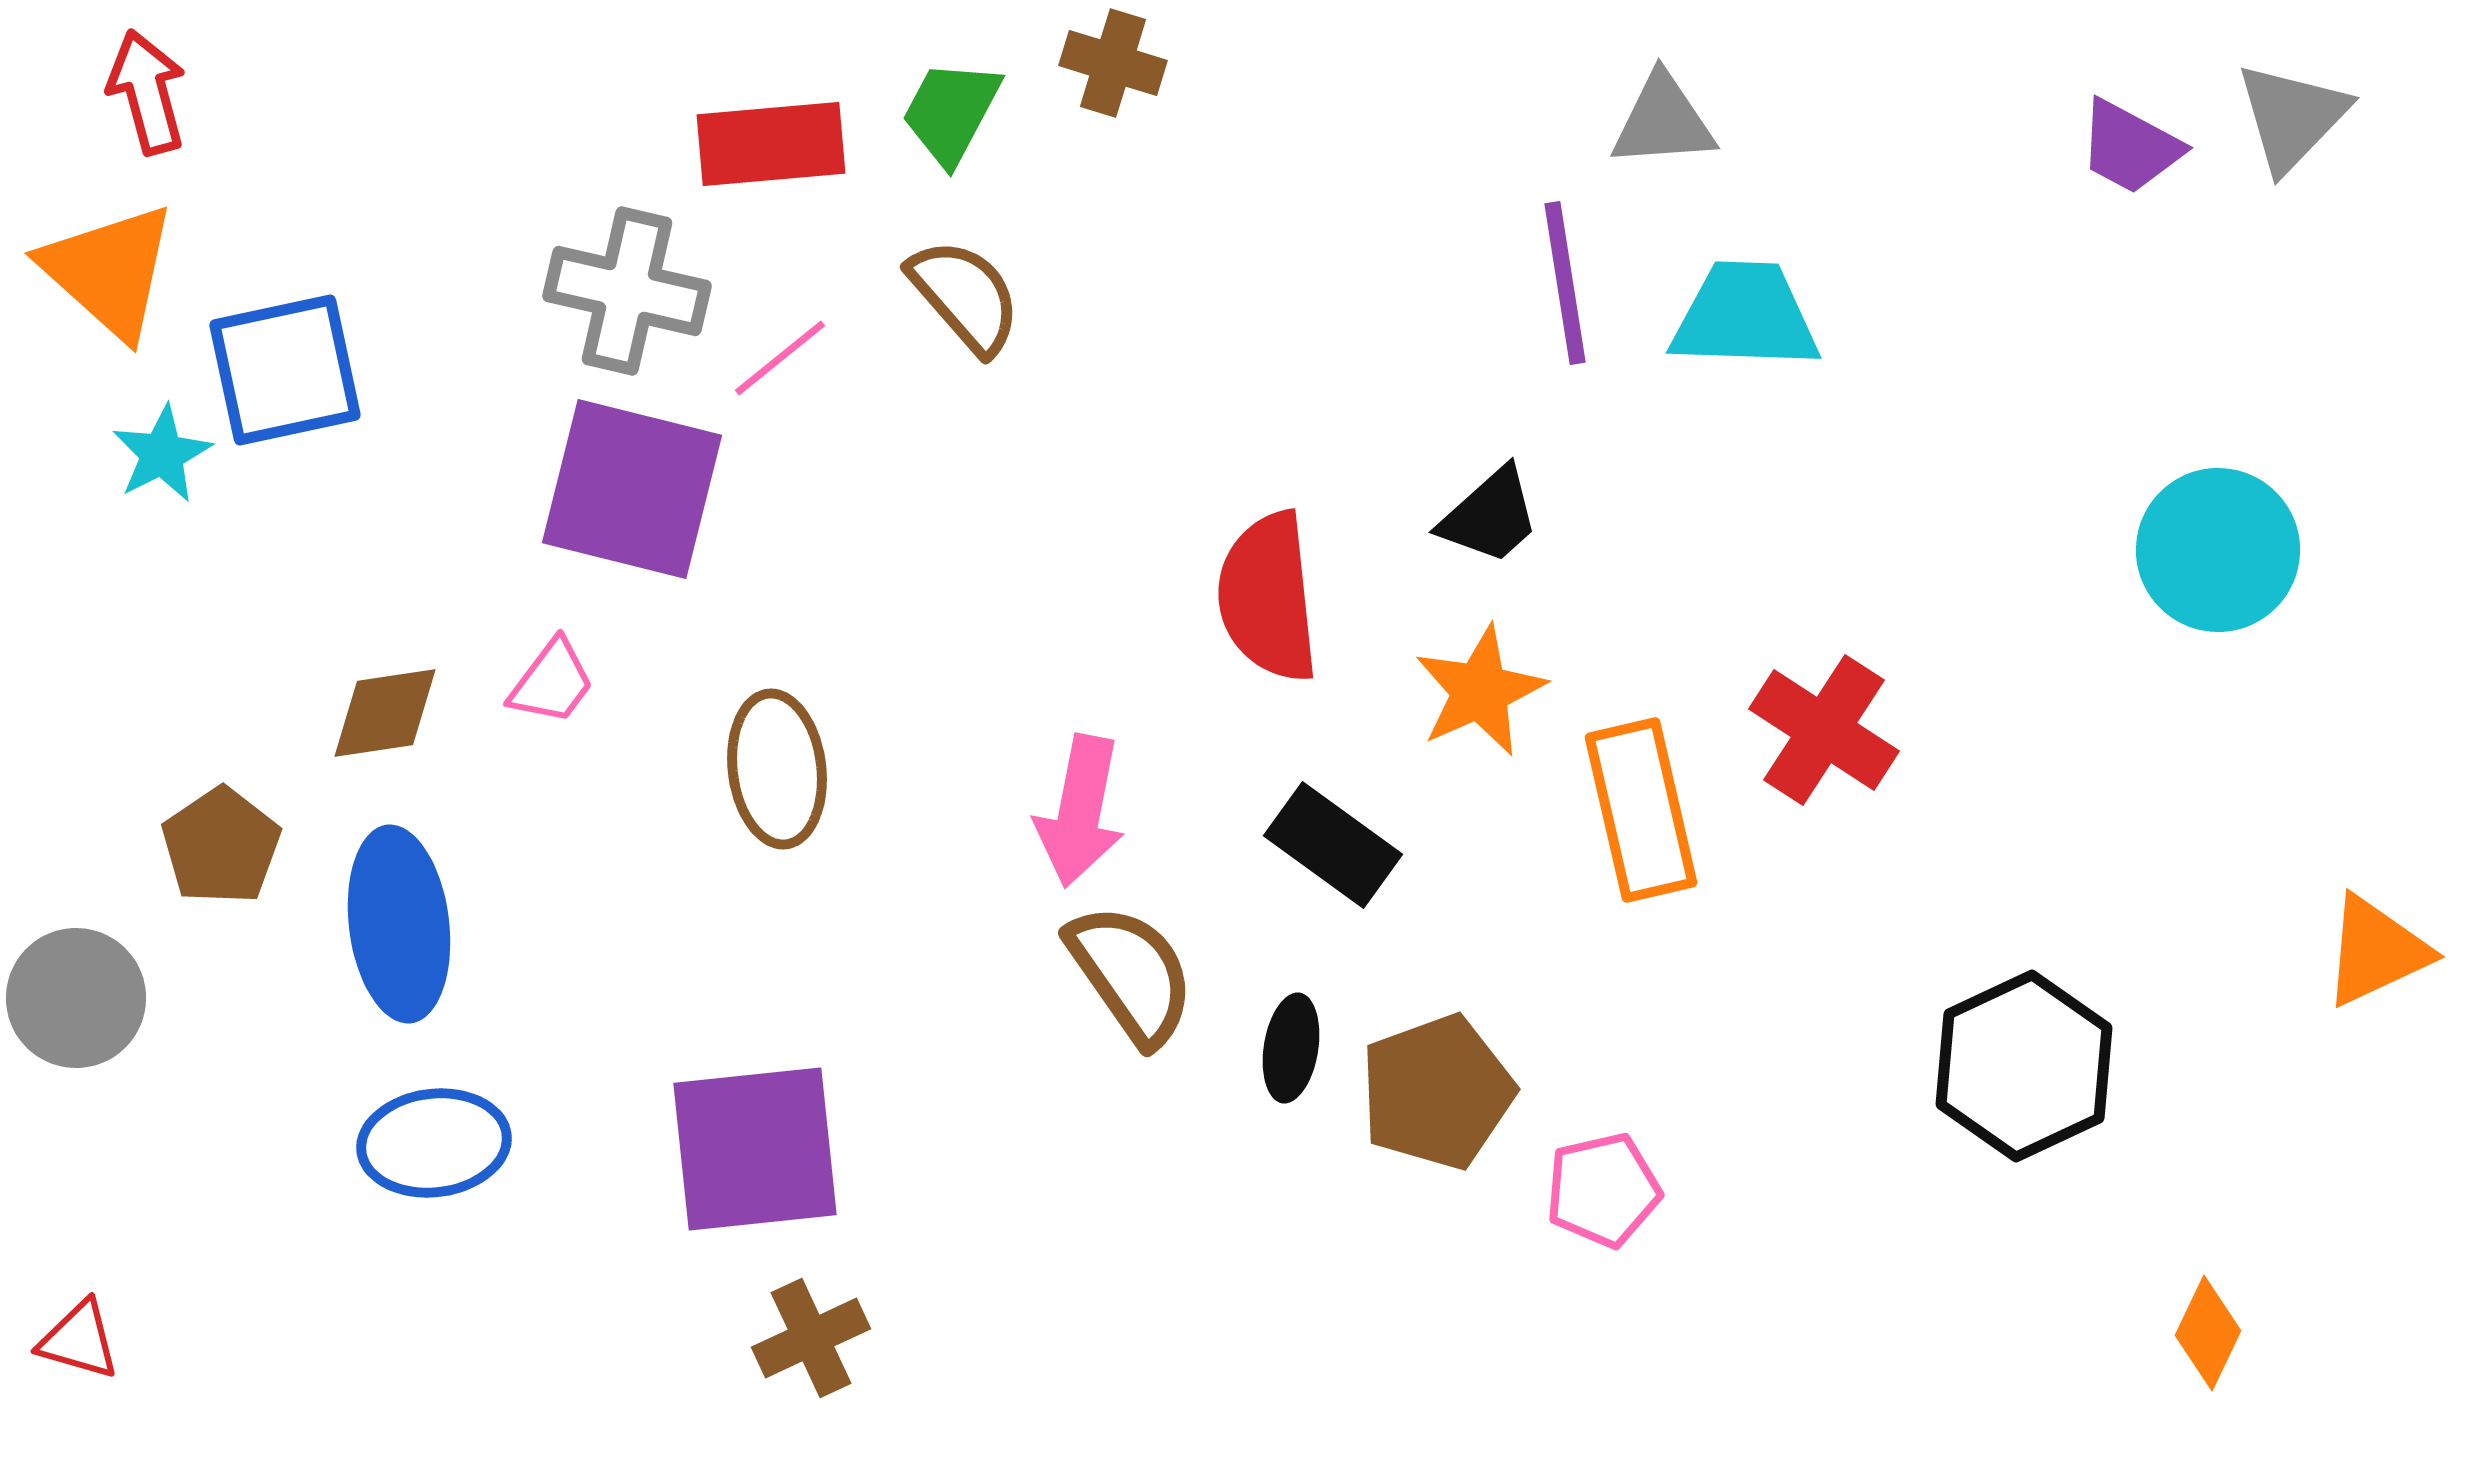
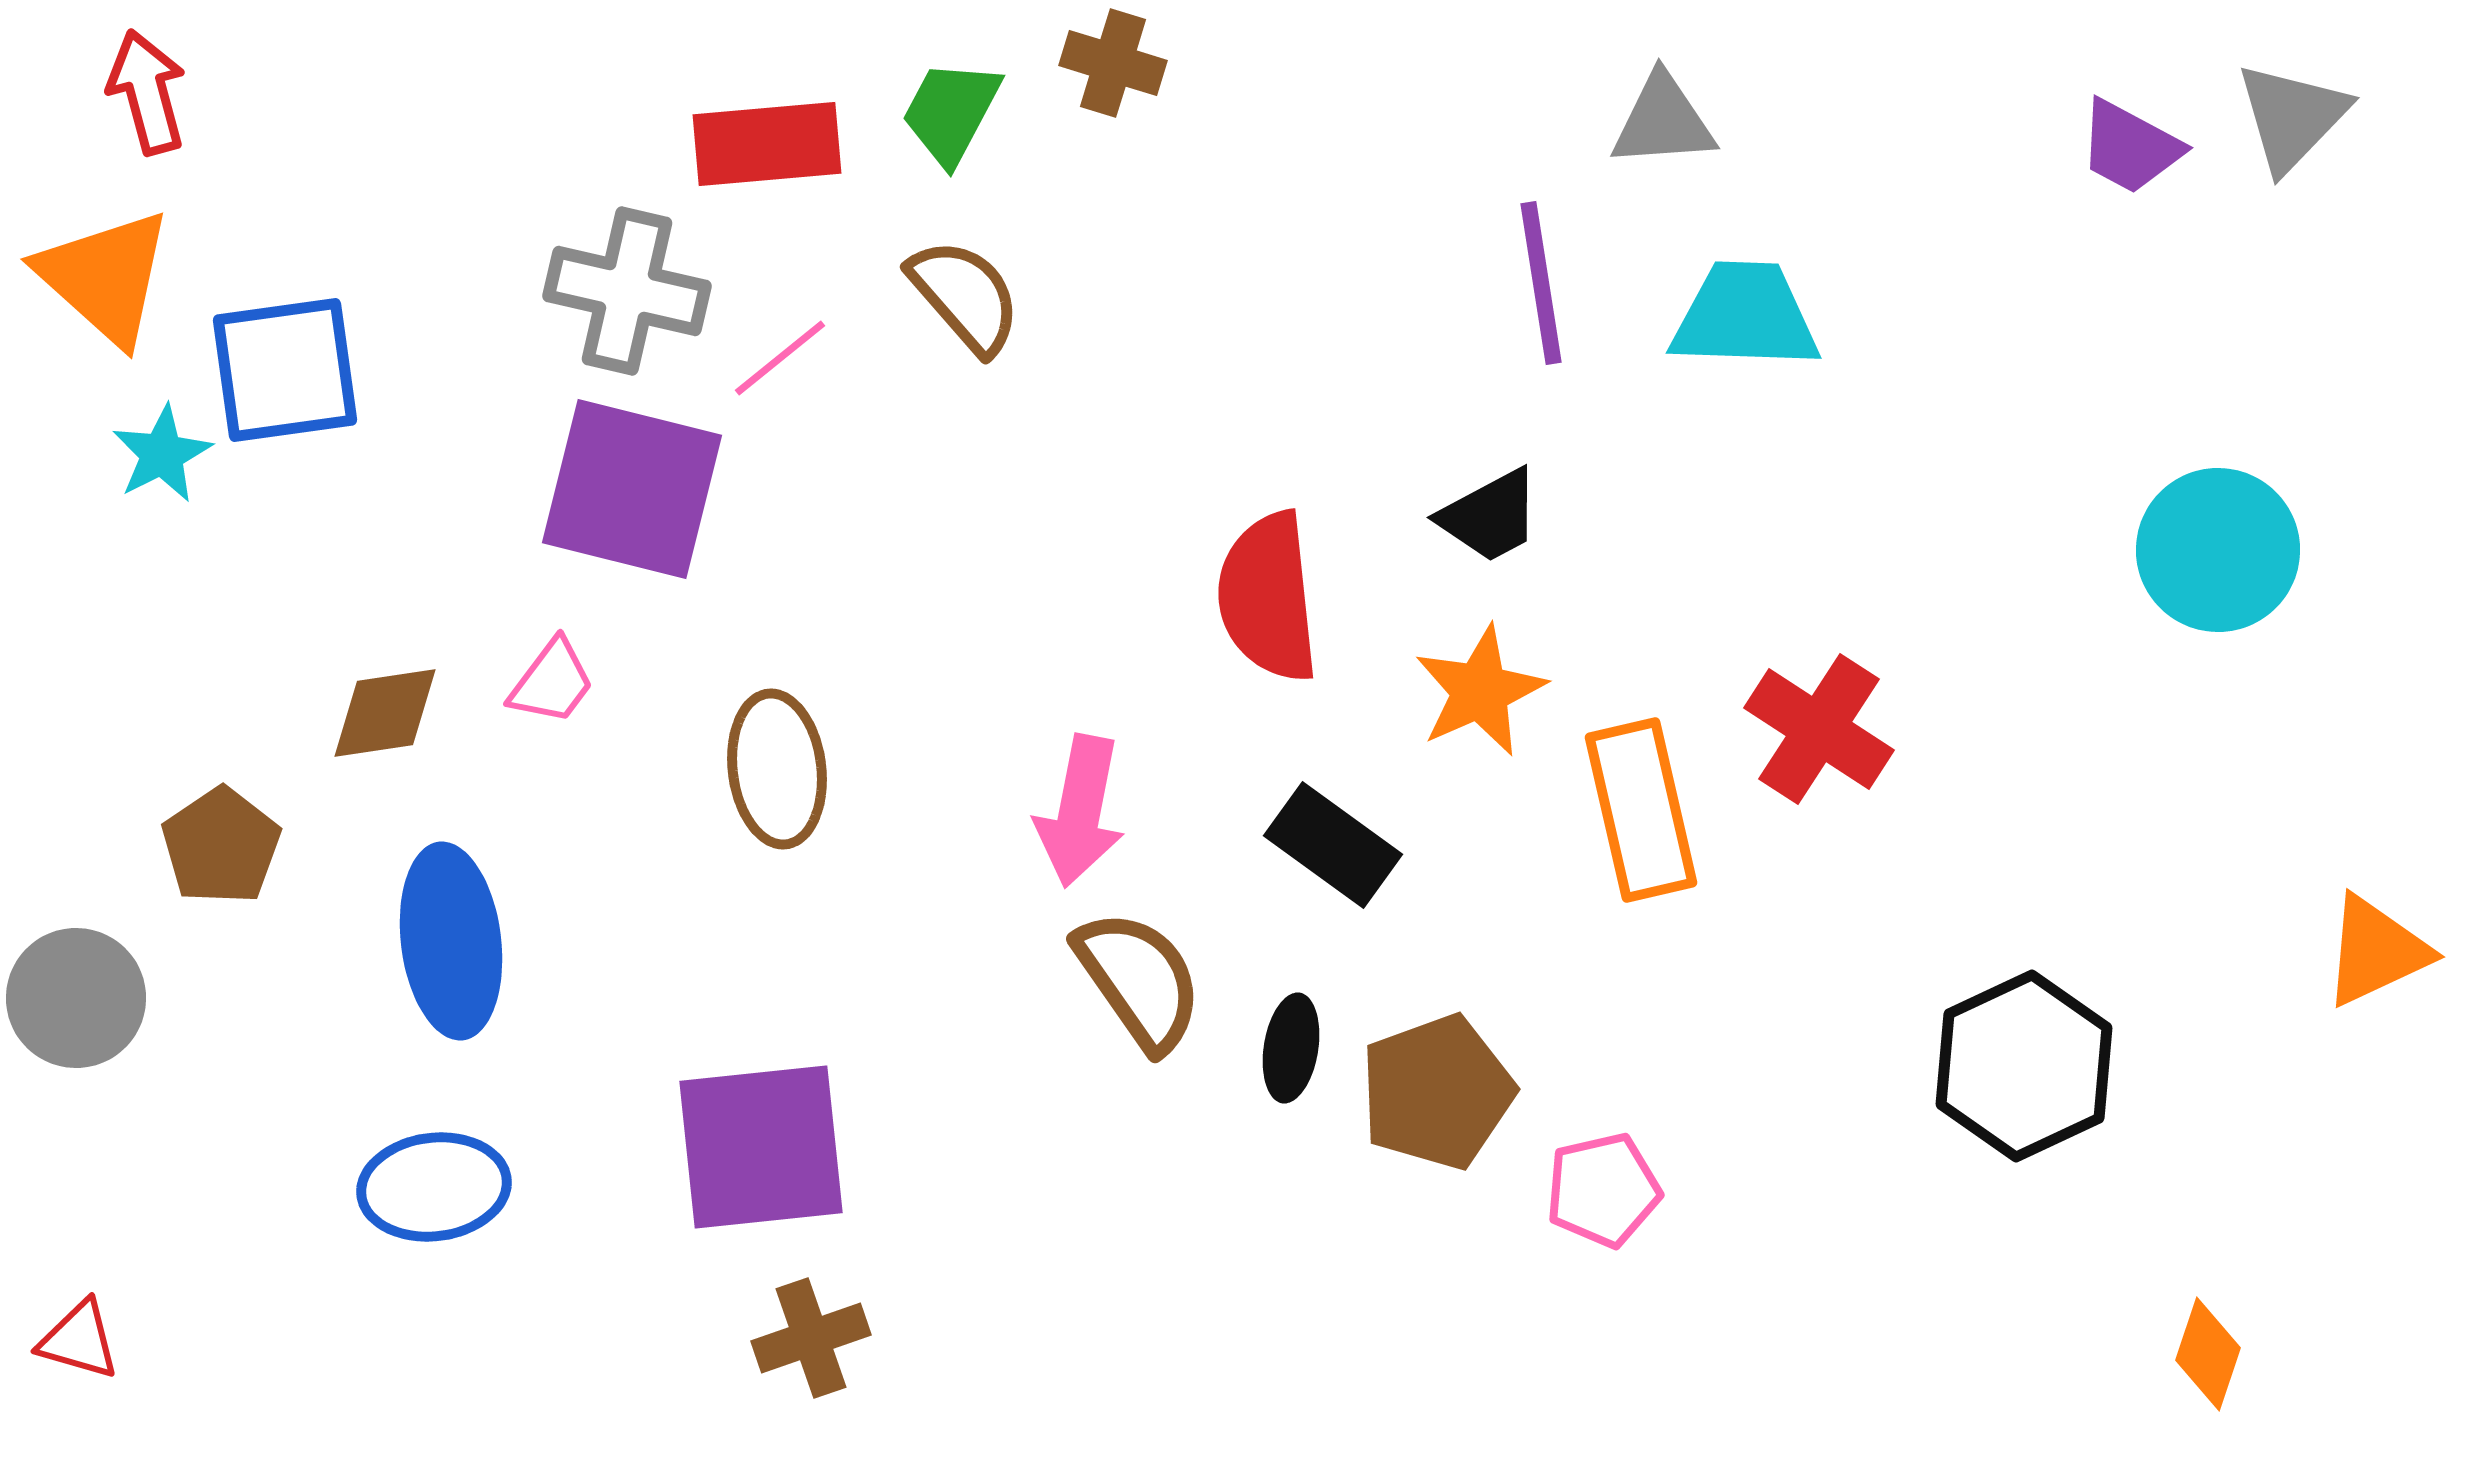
red rectangle at (771, 144): moved 4 px left
orange triangle at (109, 271): moved 4 px left, 6 px down
purple line at (1565, 283): moved 24 px left
blue square at (285, 370): rotated 4 degrees clockwise
black trapezoid at (1490, 516): rotated 14 degrees clockwise
red cross at (1824, 730): moved 5 px left, 1 px up
blue ellipse at (399, 924): moved 52 px right, 17 px down
brown semicircle at (1131, 974): moved 8 px right, 6 px down
blue ellipse at (434, 1143): moved 44 px down
purple square at (755, 1149): moved 6 px right, 2 px up
orange diamond at (2208, 1333): moved 21 px down; rotated 7 degrees counterclockwise
brown cross at (811, 1338): rotated 6 degrees clockwise
